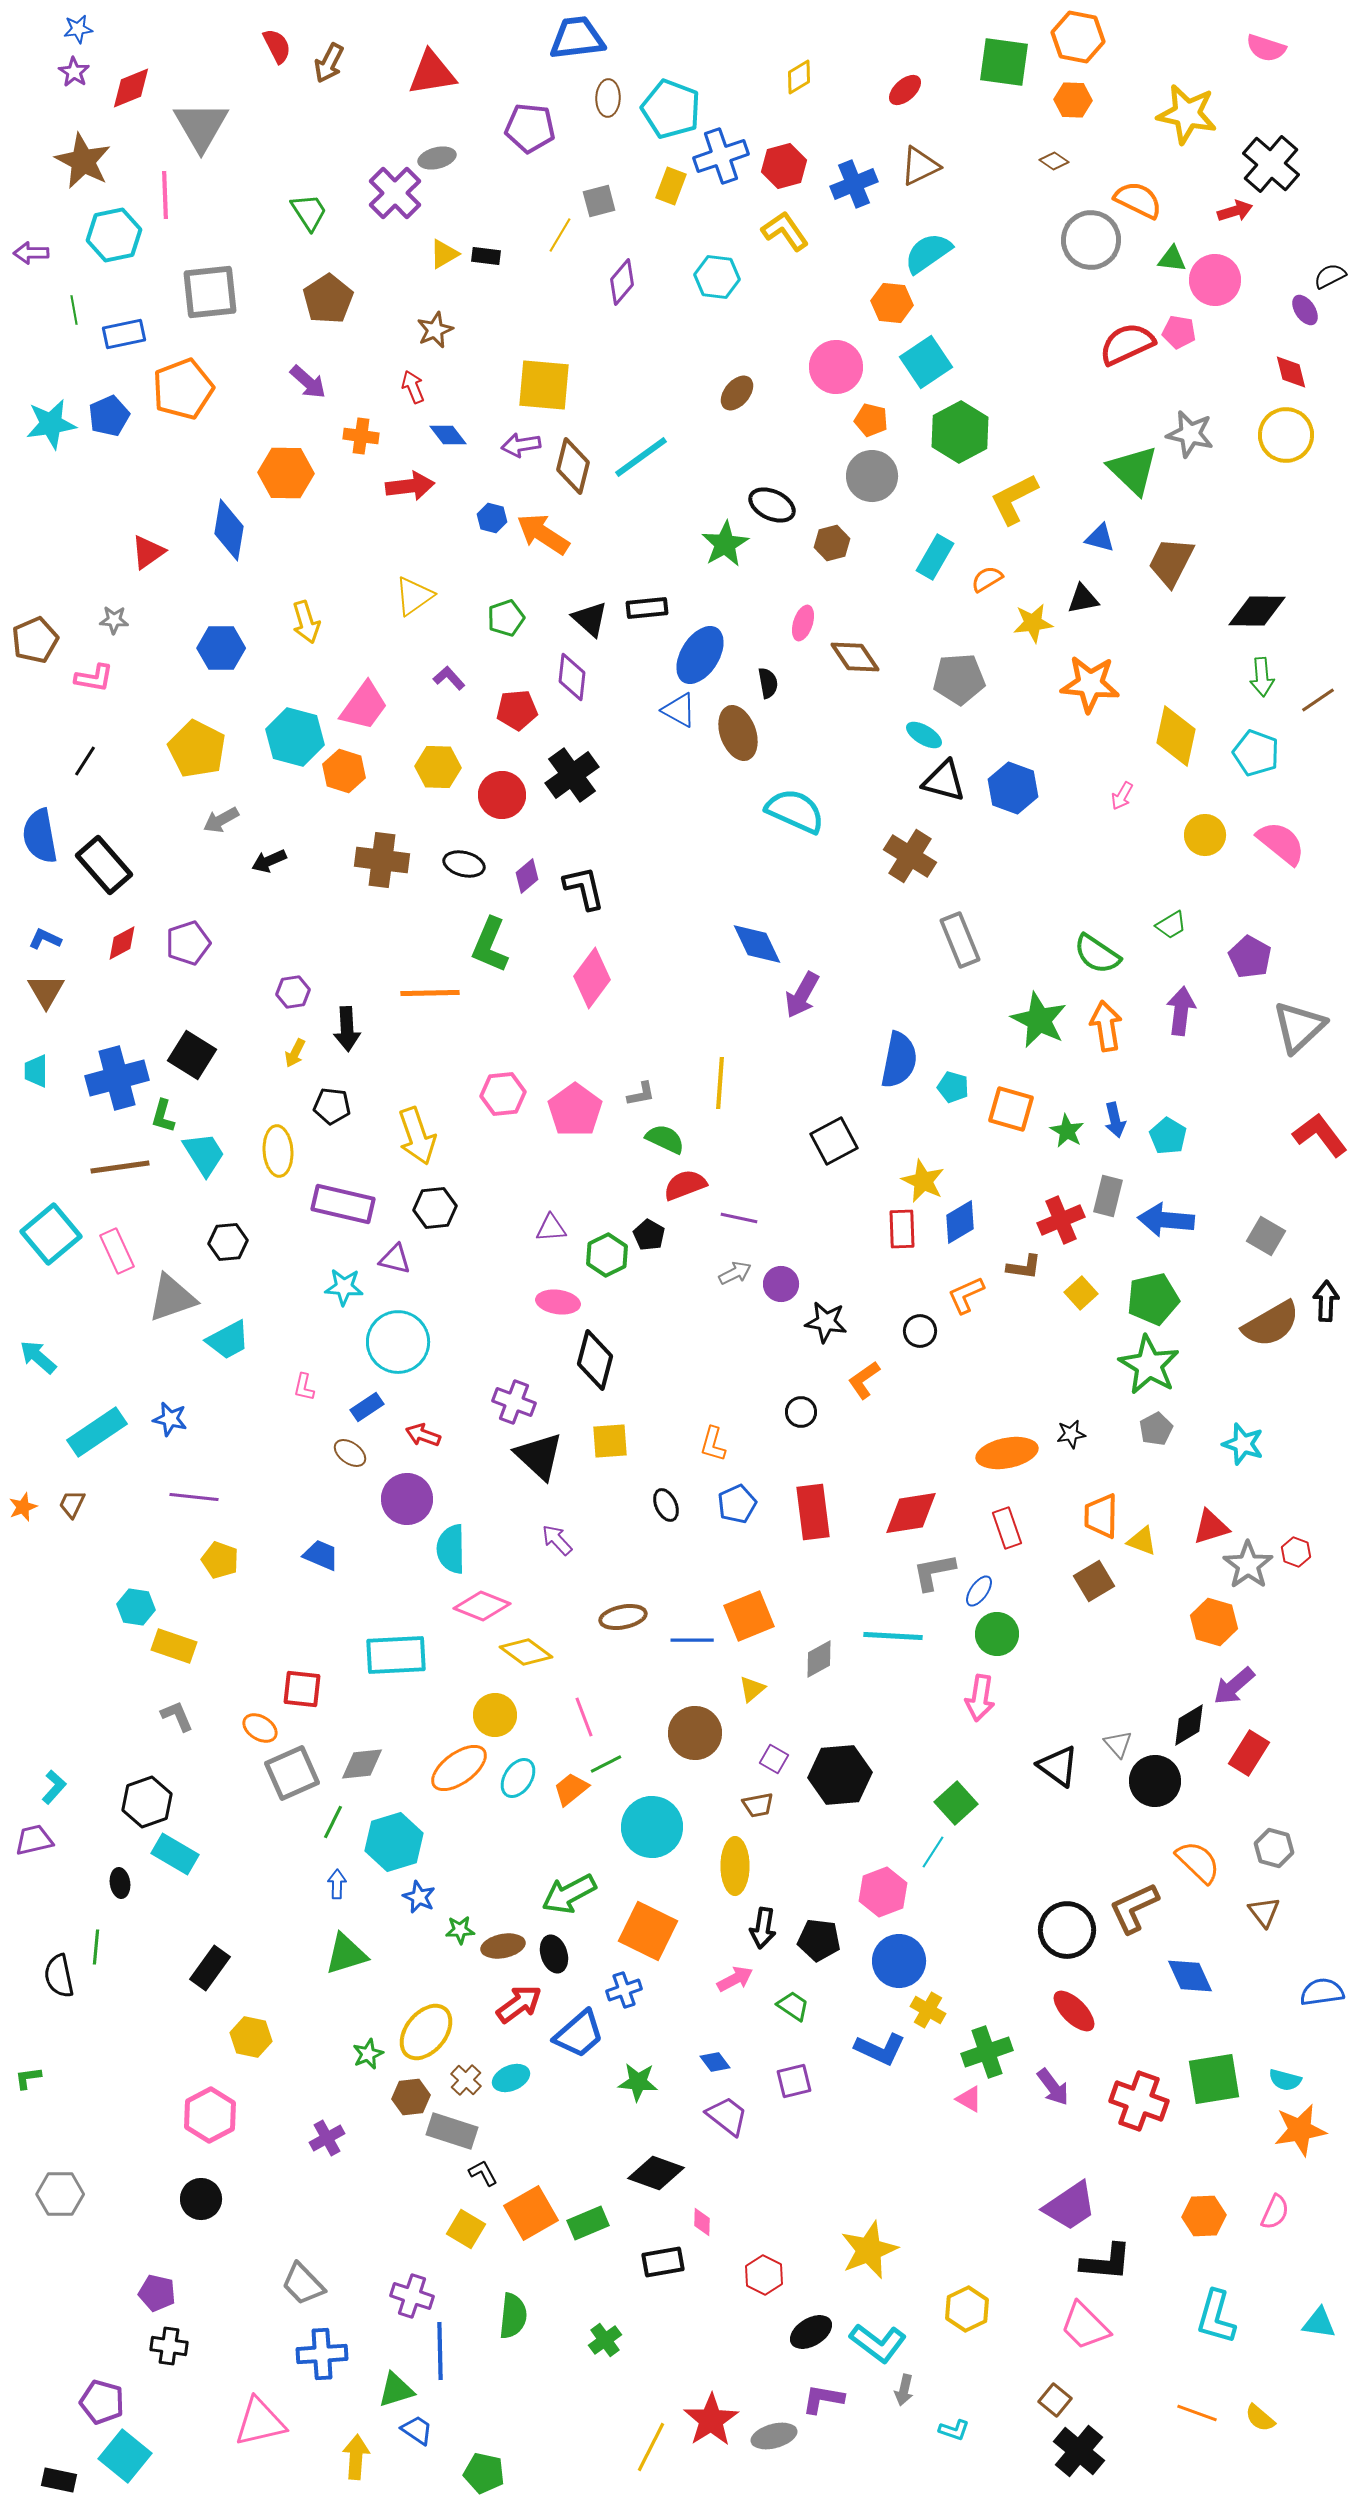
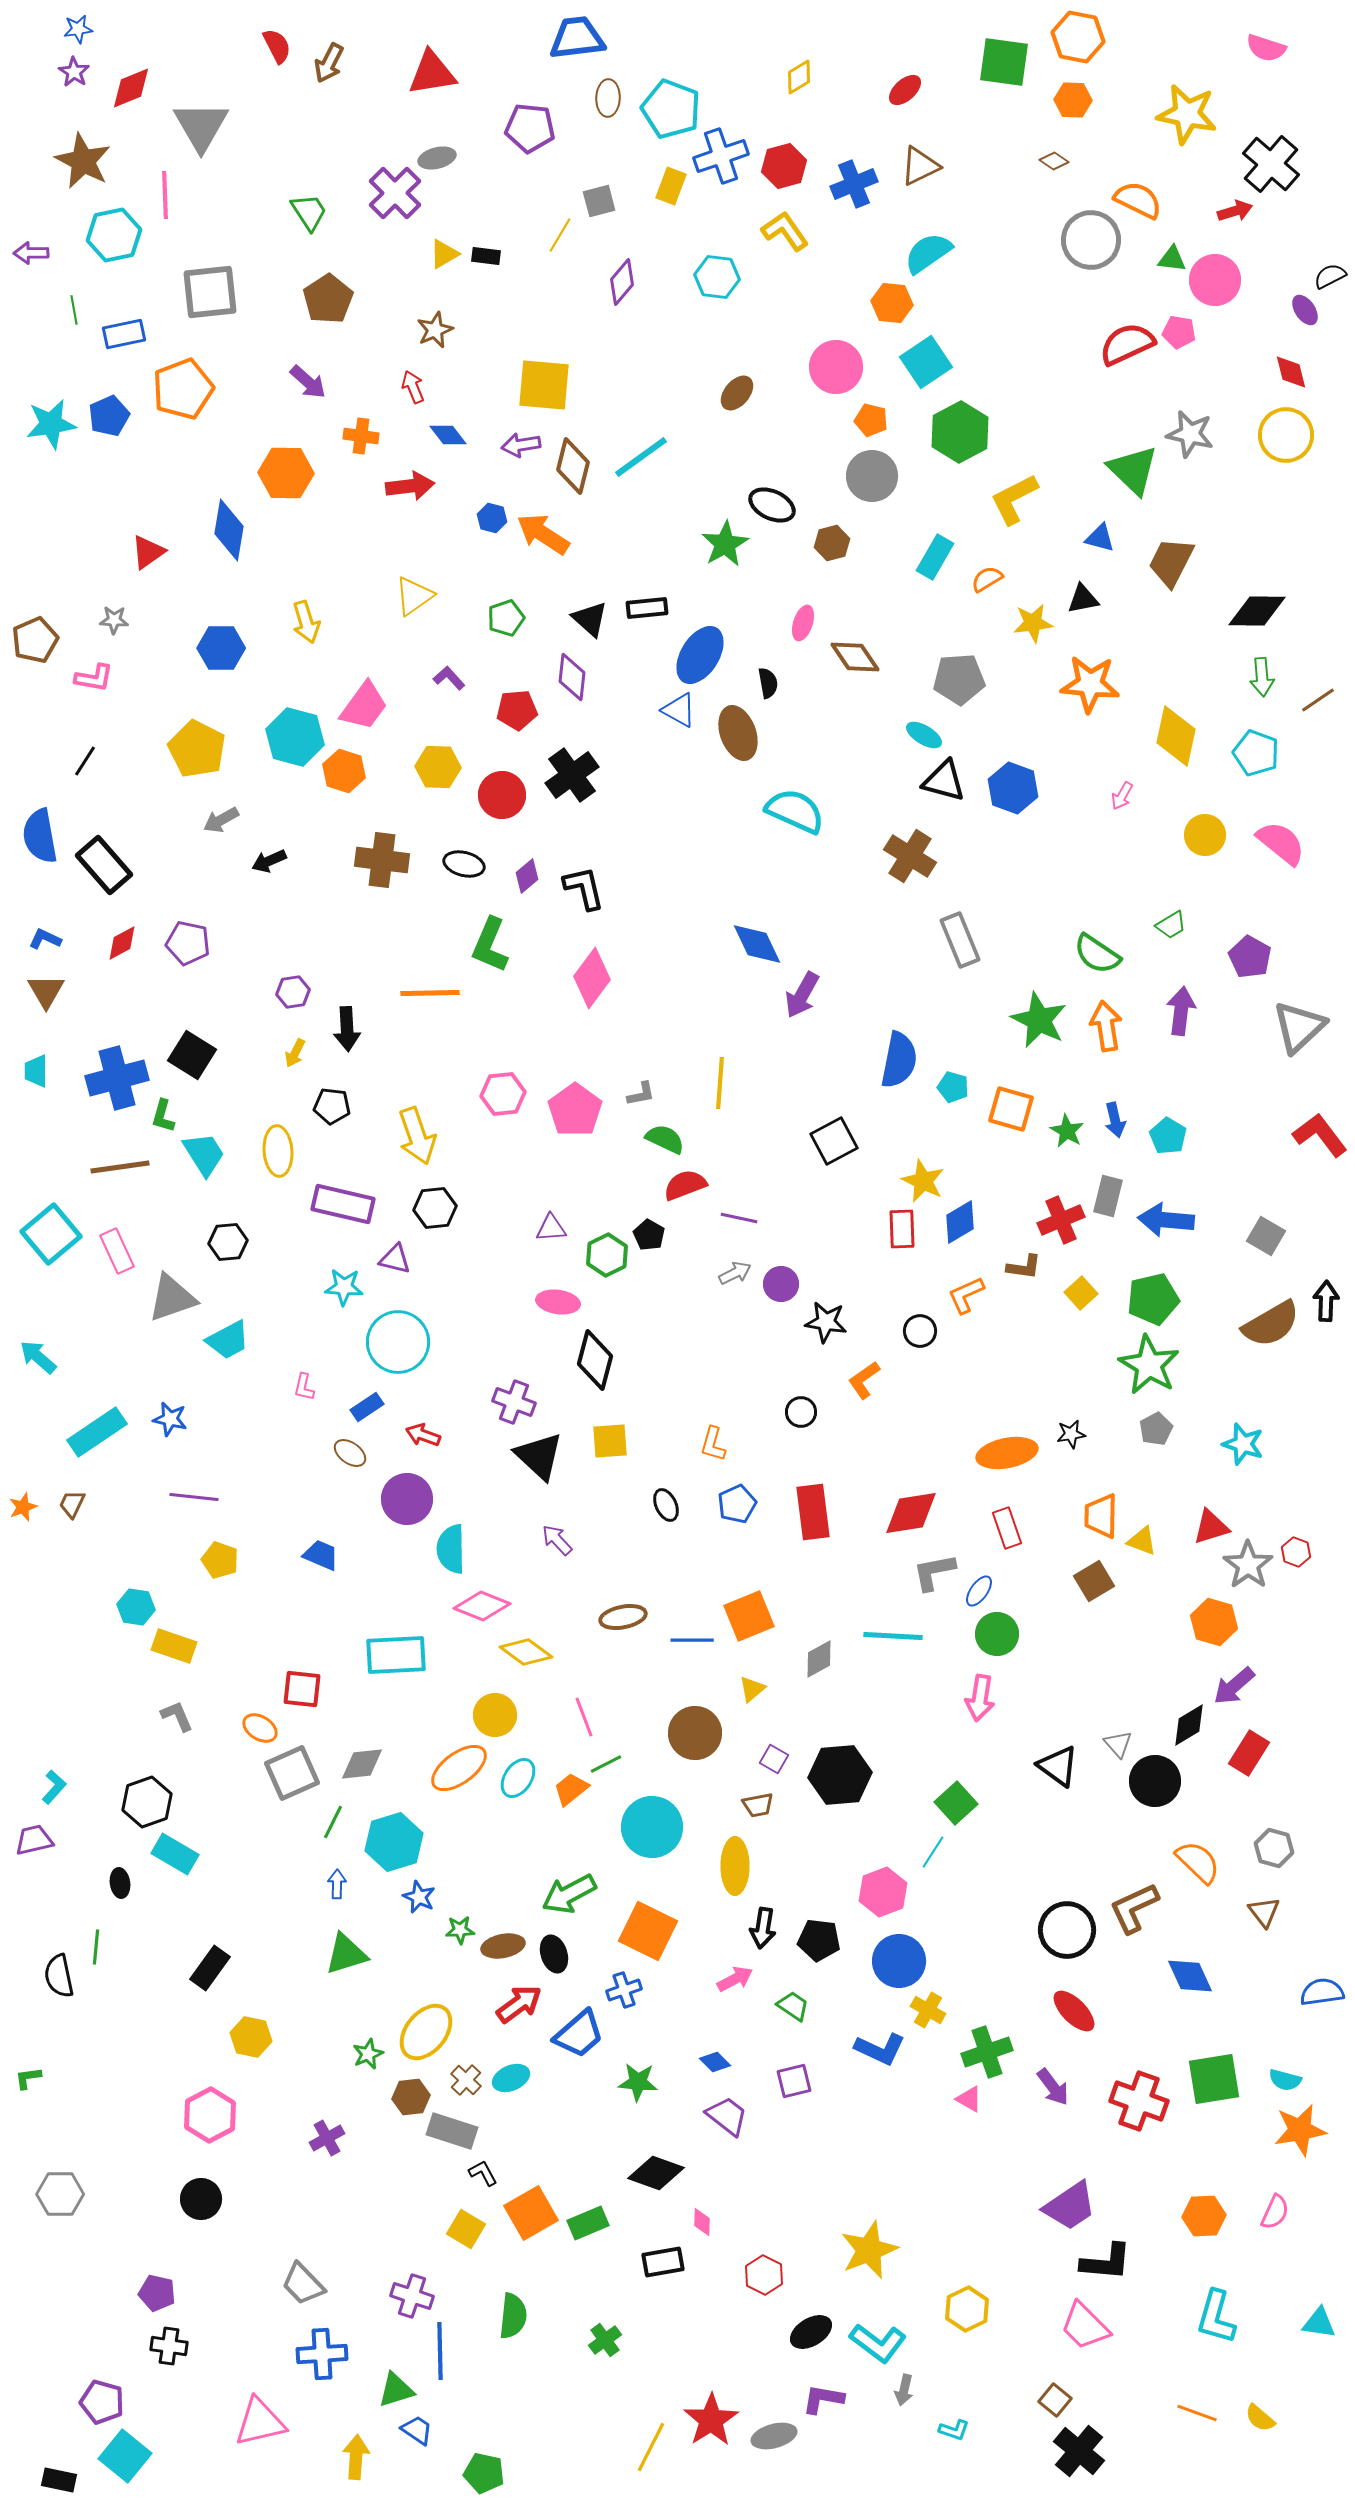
purple pentagon at (188, 943): rotated 30 degrees clockwise
blue diamond at (715, 2062): rotated 8 degrees counterclockwise
